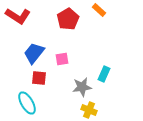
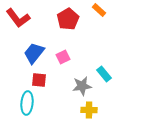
red L-shape: moved 2 px down; rotated 20 degrees clockwise
pink square: moved 1 px right, 2 px up; rotated 16 degrees counterclockwise
cyan rectangle: rotated 63 degrees counterclockwise
red square: moved 2 px down
gray star: moved 1 px up
cyan ellipse: rotated 35 degrees clockwise
yellow cross: rotated 21 degrees counterclockwise
